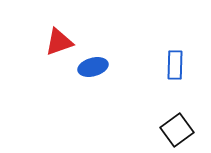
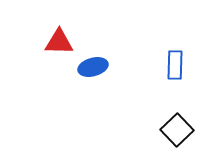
red triangle: rotated 20 degrees clockwise
black square: rotated 8 degrees counterclockwise
